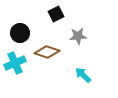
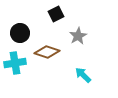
gray star: rotated 24 degrees counterclockwise
cyan cross: rotated 15 degrees clockwise
